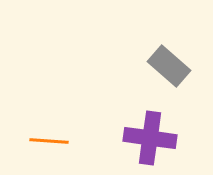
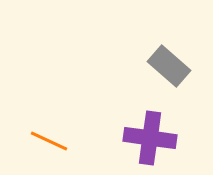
orange line: rotated 21 degrees clockwise
